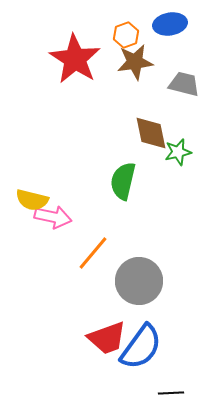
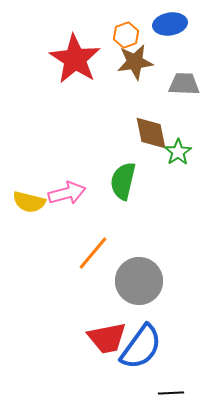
gray trapezoid: rotated 12 degrees counterclockwise
green star: rotated 20 degrees counterclockwise
yellow semicircle: moved 3 px left, 2 px down
pink arrow: moved 14 px right, 24 px up; rotated 27 degrees counterclockwise
red trapezoid: rotated 9 degrees clockwise
